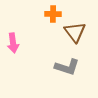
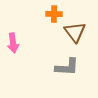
orange cross: moved 1 px right
gray L-shape: rotated 15 degrees counterclockwise
